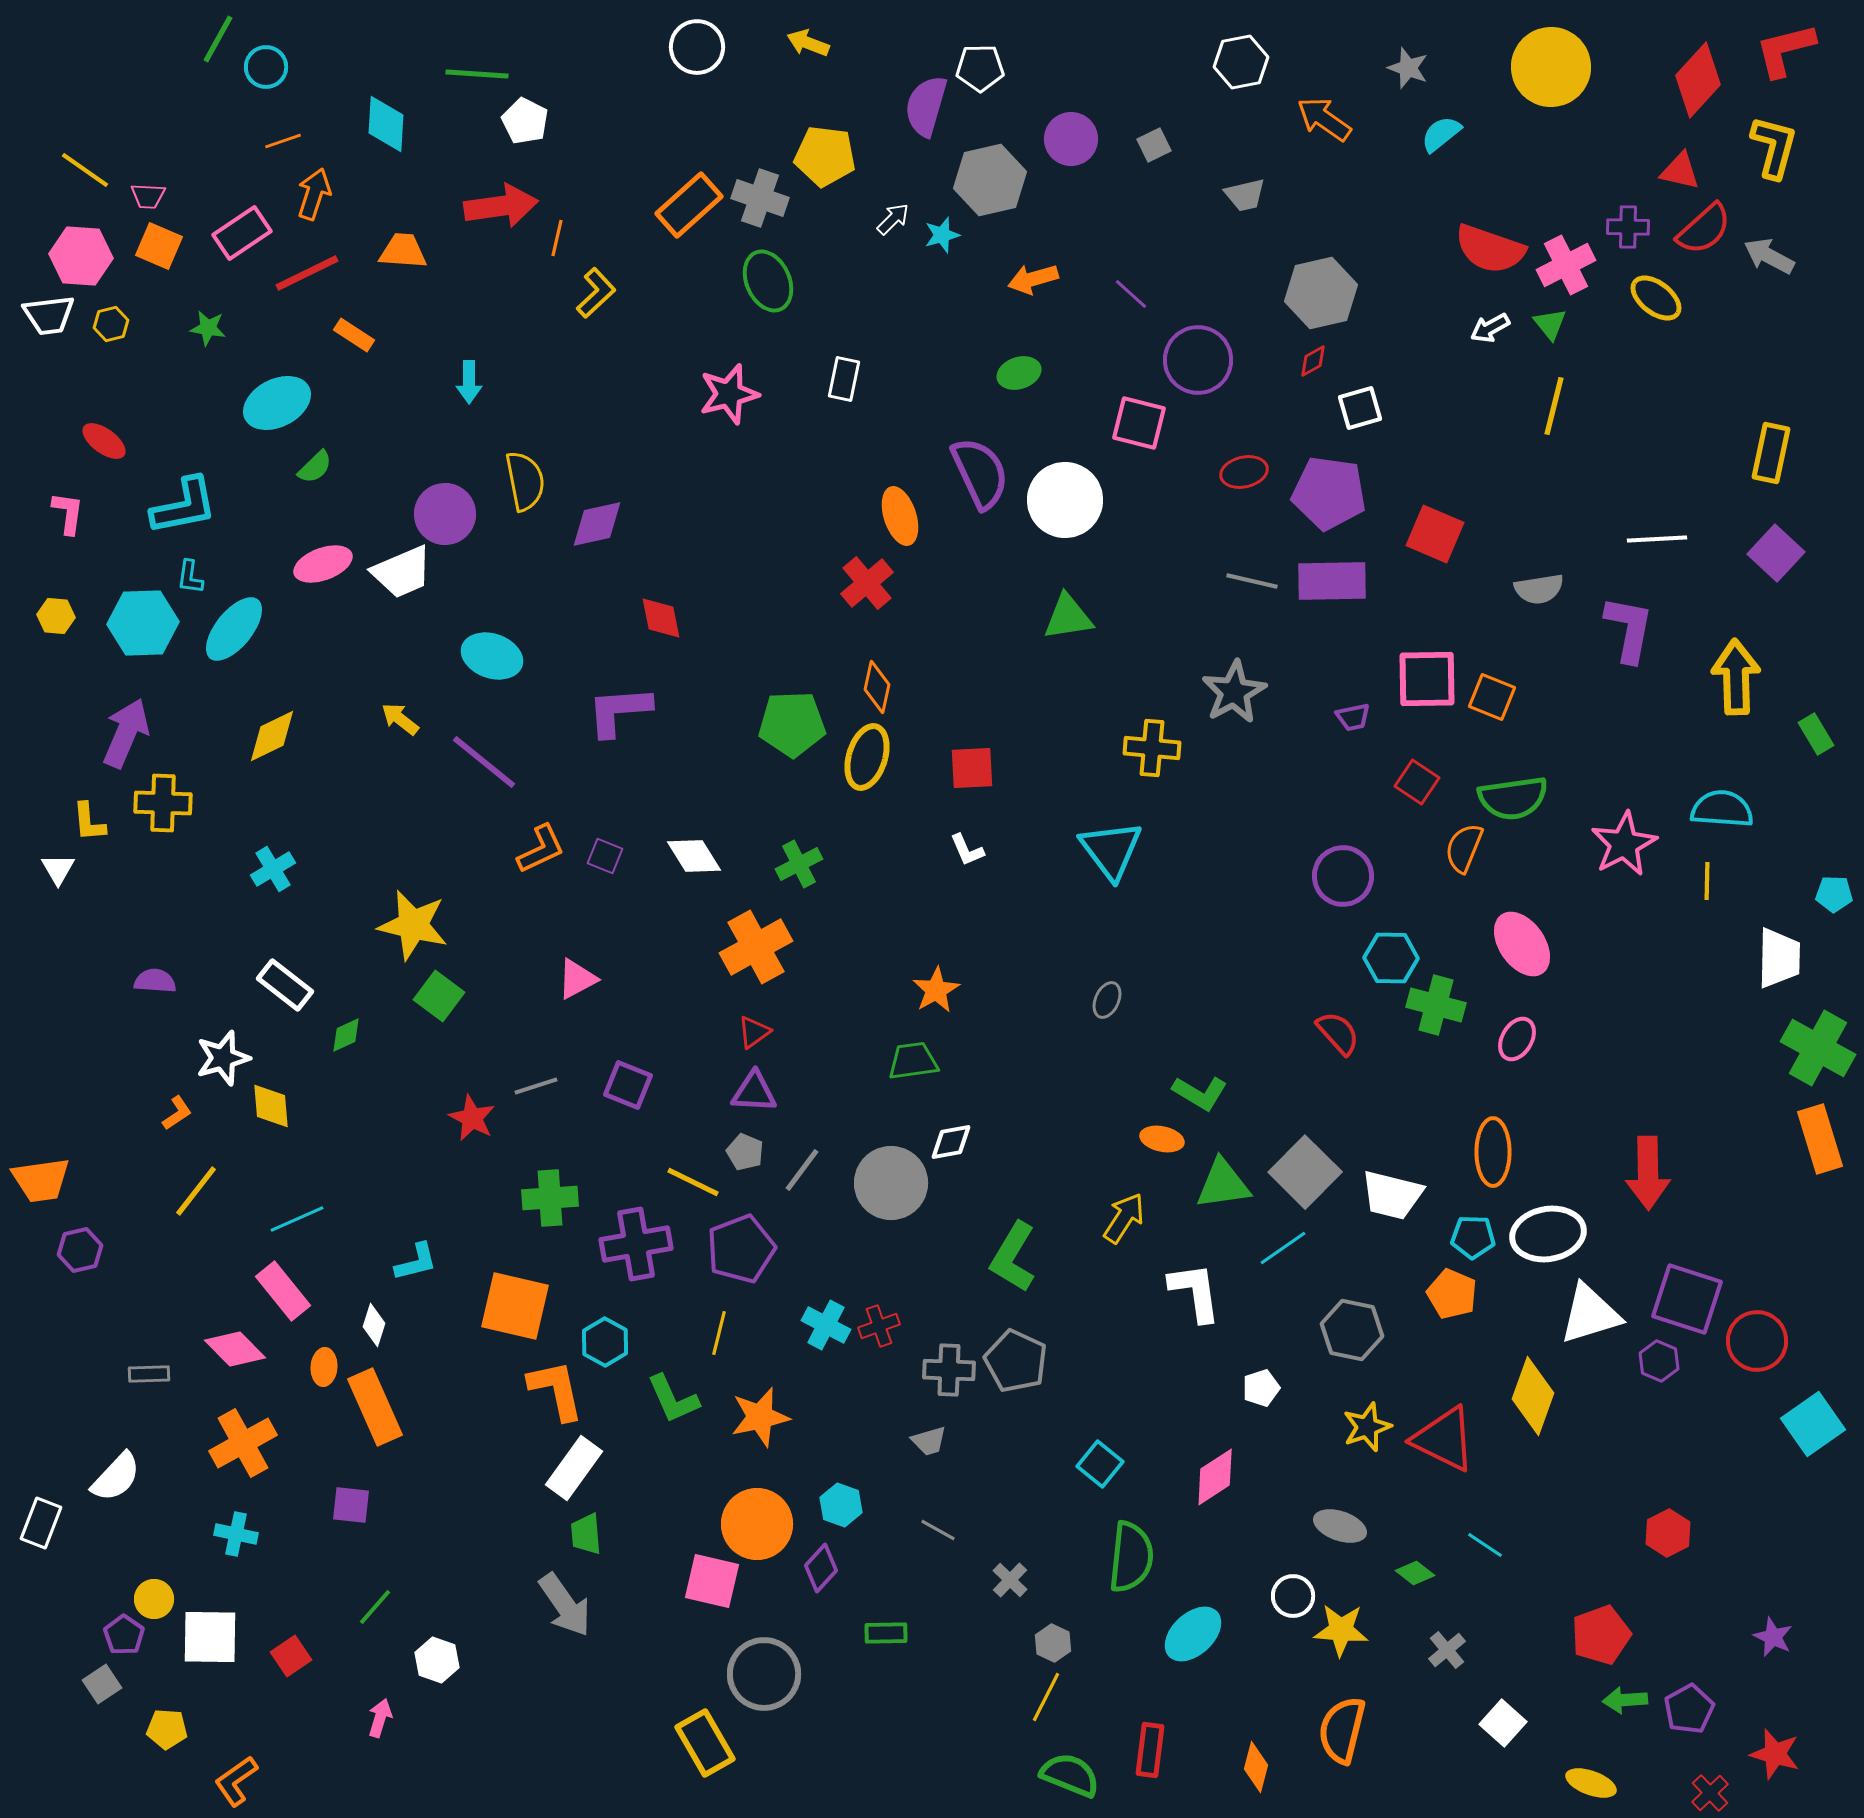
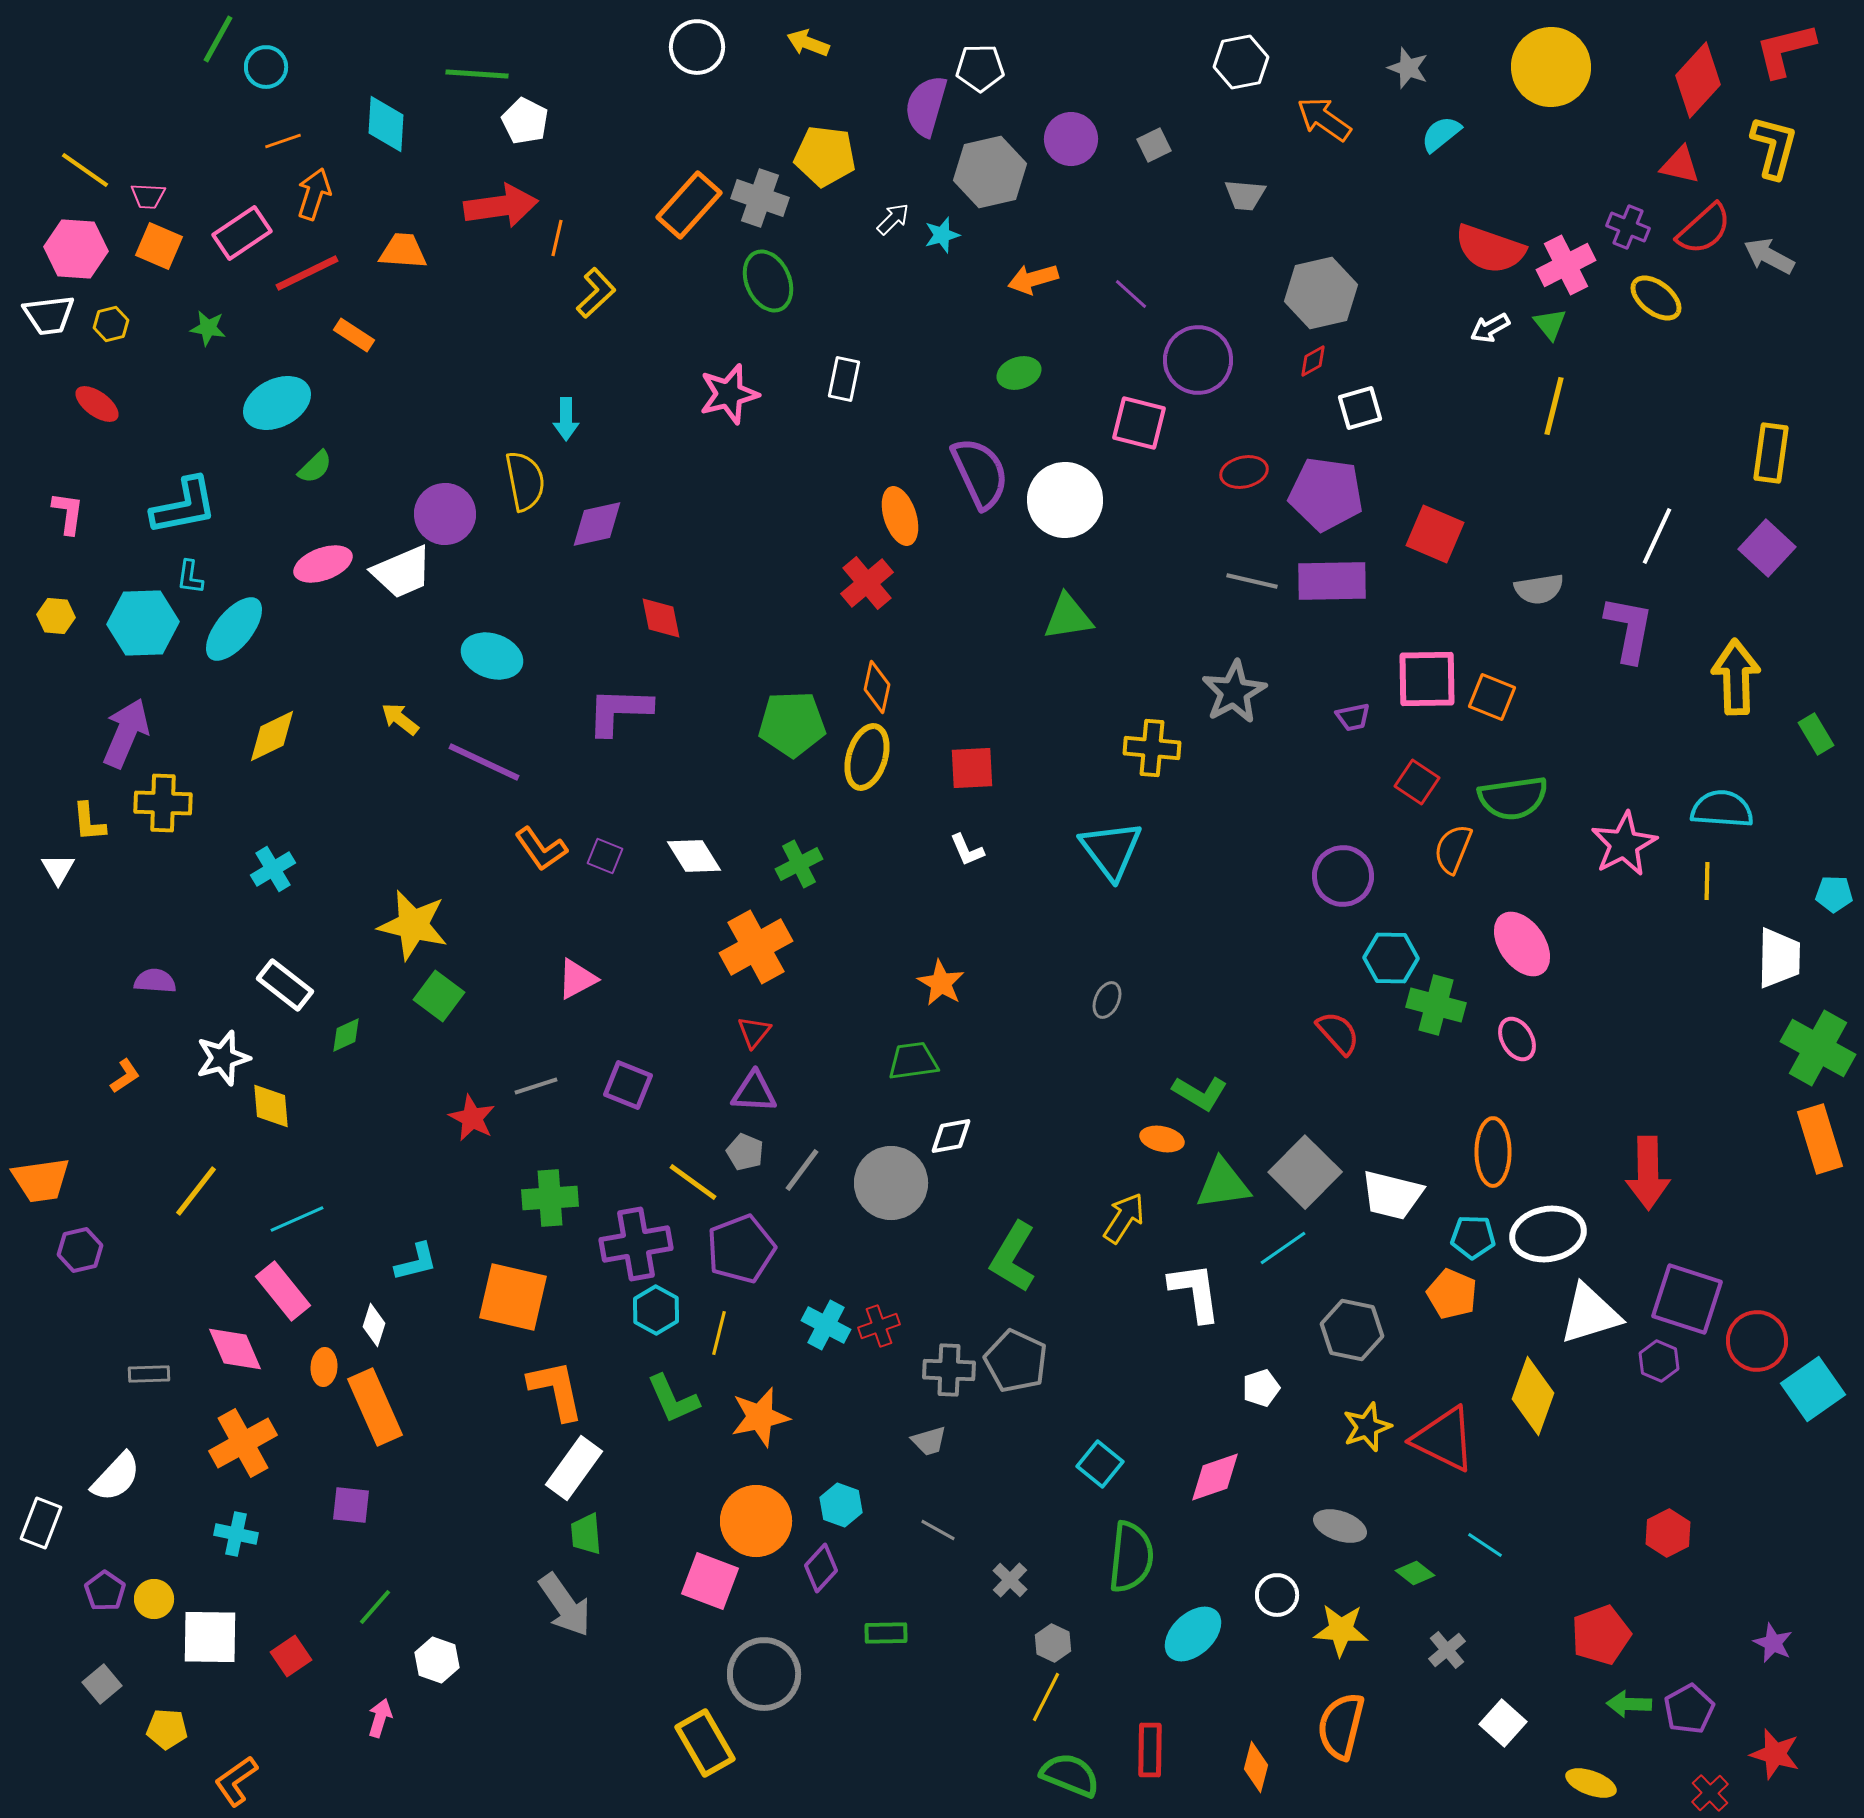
red triangle at (1680, 171): moved 6 px up
gray hexagon at (990, 180): moved 8 px up
gray trapezoid at (1245, 195): rotated 18 degrees clockwise
orange rectangle at (689, 205): rotated 6 degrees counterclockwise
purple cross at (1628, 227): rotated 21 degrees clockwise
pink hexagon at (81, 256): moved 5 px left, 7 px up
cyan arrow at (469, 382): moved 97 px right, 37 px down
red ellipse at (104, 441): moved 7 px left, 37 px up
yellow rectangle at (1771, 453): rotated 4 degrees counterclockwise
purple pentagon at (1329, 493): moved 3 px left, 1 px down
white line at (1657, 539): moved 3 px up; rotated 62 degrees counterclockwise
purple square at (1776, 553): moved 9 px left, 5 px up
purple L-shape at (619, 711): rotated 6 degrees clockwise
purple line at (484, 762): rotated 14 degrees counterclockwise
orange semicircle at (1464, 848): moved 11 px left, 1 px down
orange L-shape at (541, 849): rotated 80 degrees clockwise
orange star at (936, 990): moved 5 px right, 7 px up; rotated 12 degrees counterclockwise
red triangle at (754, 1032): rotated 15 degrees counterclockwise
pink ellipse at (1517, 1039): rotated 60 degrees counterclockwise
orange L-shape at (177, 1113): moved 52 px left, 37 px up
white diamond at (951, 1142): moved 6 px up
yellow line at (693, 1182): rotated 10 degrees clockwise
orange square at (515, 1306): moved 2 px left, 9 px up
cyan hexagon at (605, 1342): moved 51 px right, 32 px up
pink diamond at (235, 1349): rotated 22 degrees clockwise
cyan square at (1813, 1424): moved 35 px up
pink diamond at (1215, 1477): rotated 14 degrees clockwise
orange circle at (757, 1524): moved 1 px left, 3 px up
pink square at (712, 1581): moved 2 px left; rotated 8 degrees clockwise
white circle at (1293, 1596): moved 16 px left, 1 px up
purple pentagon at (124, 1635): moved 19 px left, 44 px up
purple star at (1773, 1637): moved 6 px down
gray square at (102, 1684): rotated 6 degrees counterclockwise
green arrow at (1625, 1700): moved 4 px right, 4 px down; rotated 6 degrees clockwise
orange semicircle at (1342, 1730): moved 1 px left, 4 px up
red rectangle at (1150, 1750): rotated 6 degrees counterclockwise
